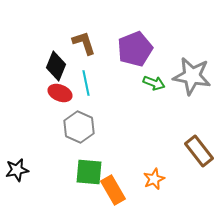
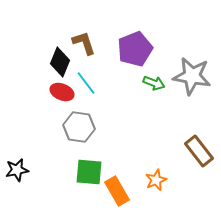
black diamond: moved 4 px right, 4 px up
cyan line: rotated 25 degrees counterclockwise
red ellipse: moved 2 px right, 1 px up
gray hexagon: rotated 16 degrees counterclockwise
orange star: moved 2 px right, 1 px down
orange rectangle: moved 4 px right, 1 px down
